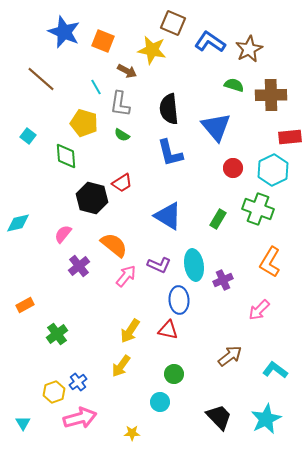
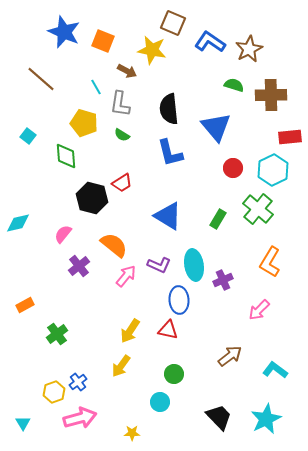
green cross at (258, 209): rotated 20 degrees clockwise
